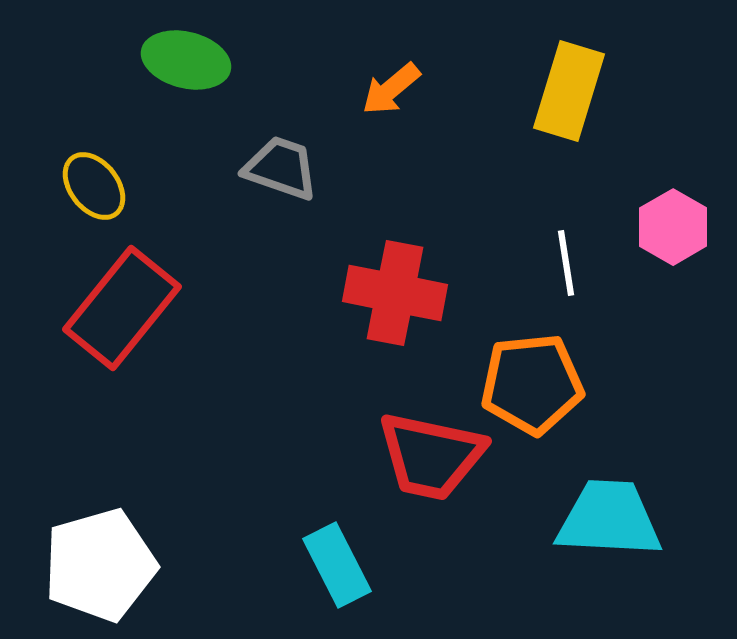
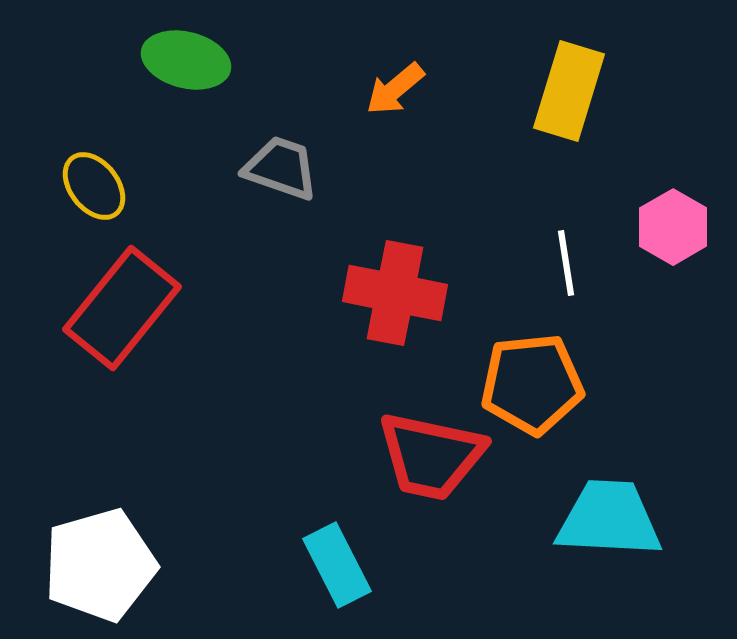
orange arrow: moved 4 px right
